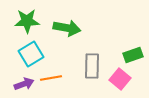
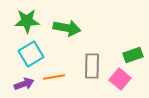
orange line: moved 3 px right, 1 px up
